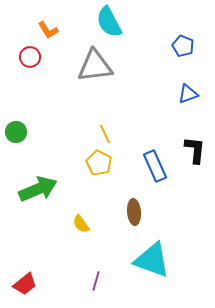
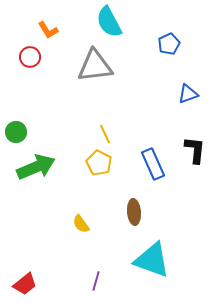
blue pentagon: moved 14 px left, 2 px up; rotated 25 degrees clockwise
blue rectangle: moved 2 px left, 2 px up
green arrow: moved 2 px left, 22 px up
